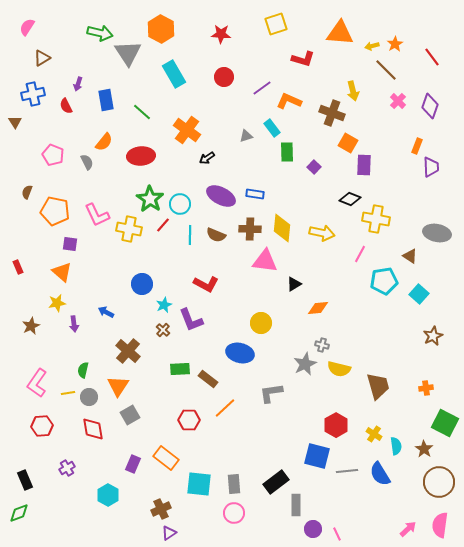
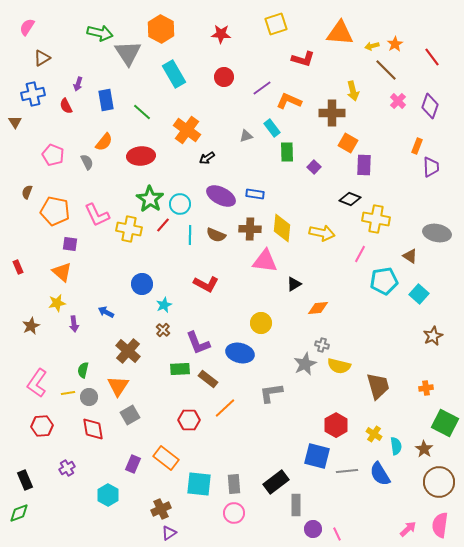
brown cross at (332, 113): rotated 20 degrees counterclockwise
purple L-shape at (191, 320): moved 7 px right, 23 px down
yellow semicircle at (339, 369): moved 3 px up
